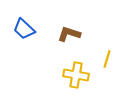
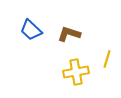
blue trapezoid: moved 7 px right, 1 px down
yellow cross: moved 3 px up; rotated 20 degrees counterclockwise
